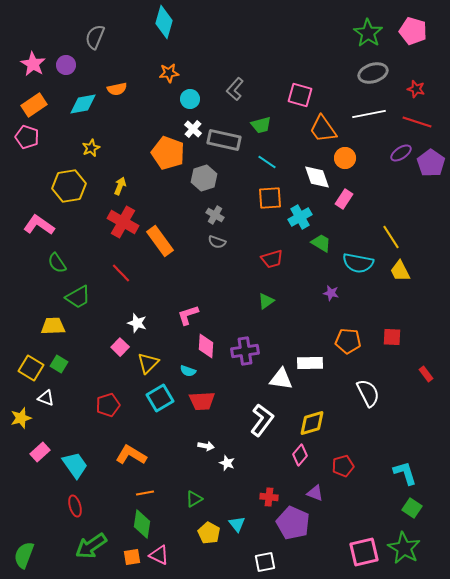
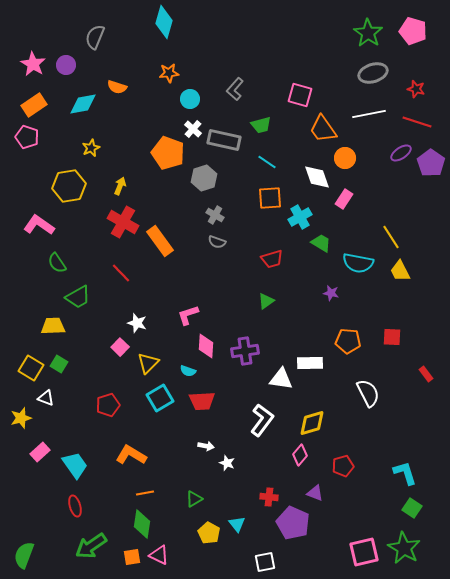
orange semicircle at (117, 89): moved 2 px up; rotated 30 degrees clockwise
